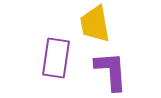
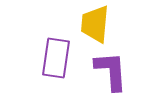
yellow trapezoid: rotated 15 degrees clockwise
